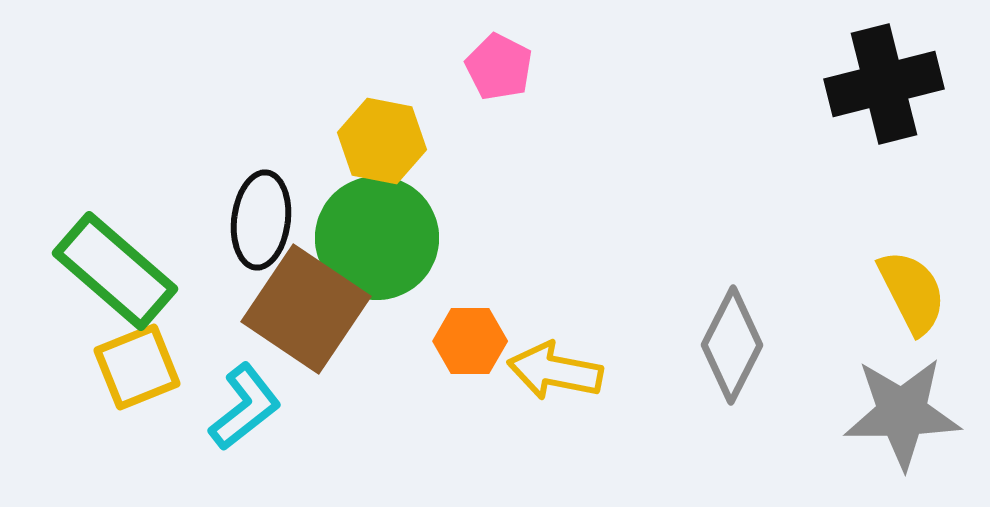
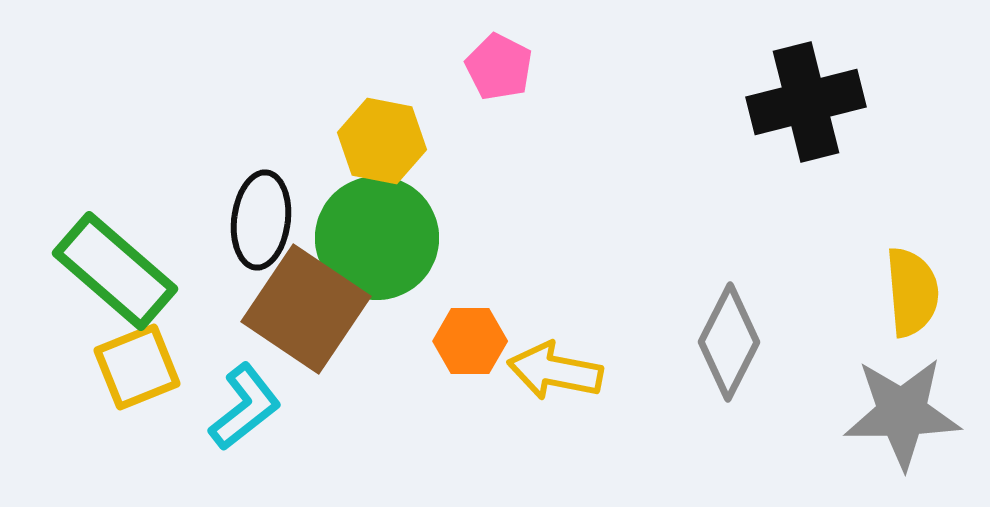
black cross: moved 78 px left, 18 px down
yellow semicircle: rotated 22 degrees clockwise
gray diamond: moved 3 px left, 3 px up
